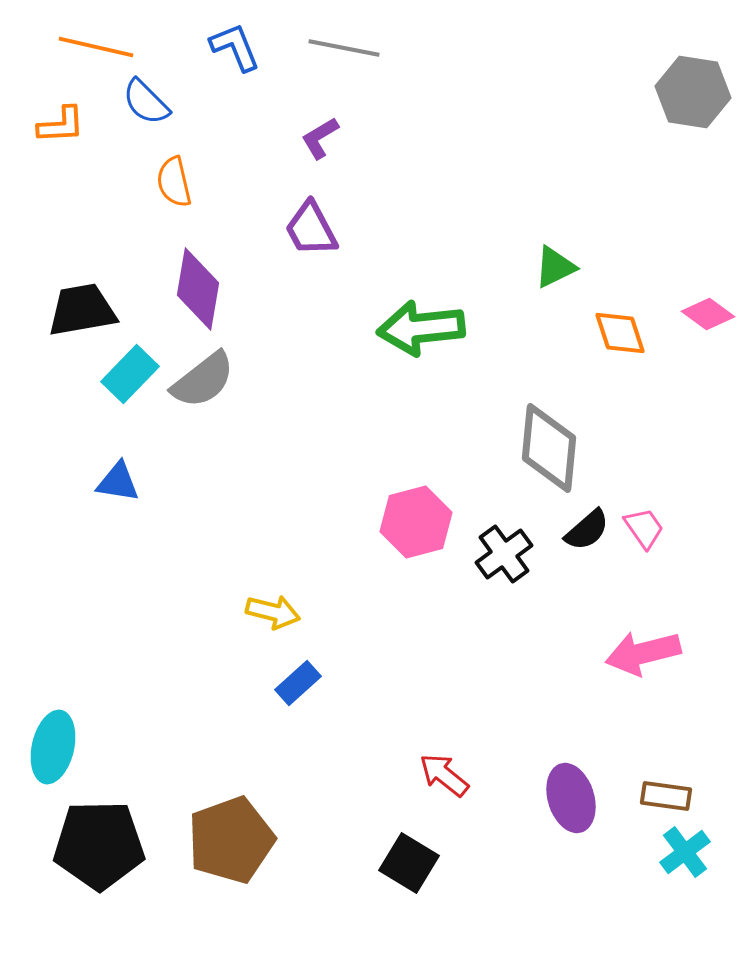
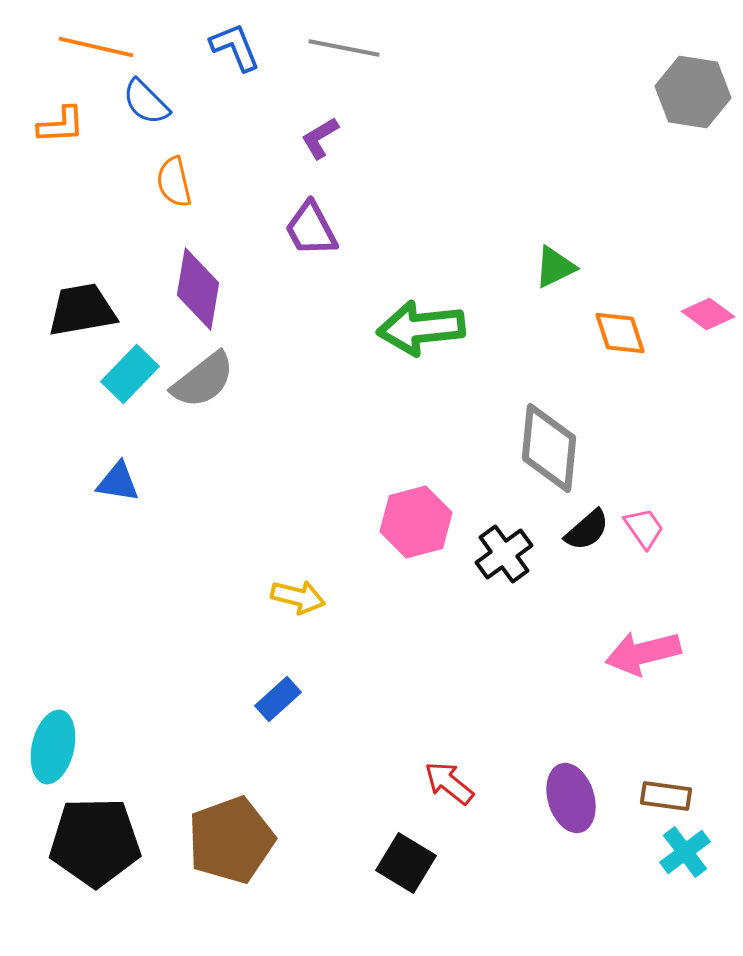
yellow arrow: moved 25 px right, 15 px up
blue rectangle: moved 20 px left, 16 px down
red arrow: moved 5 px right, 8 px down
black pentagon: moved 4 px left, 3 px up
black square: moved 3 px left
